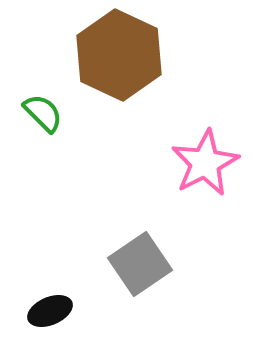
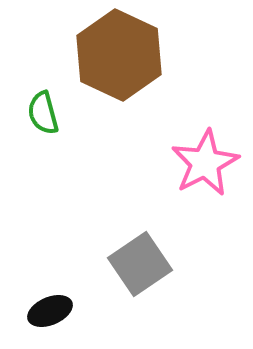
green semicircle: rotated 150 degrees counterclockwise
